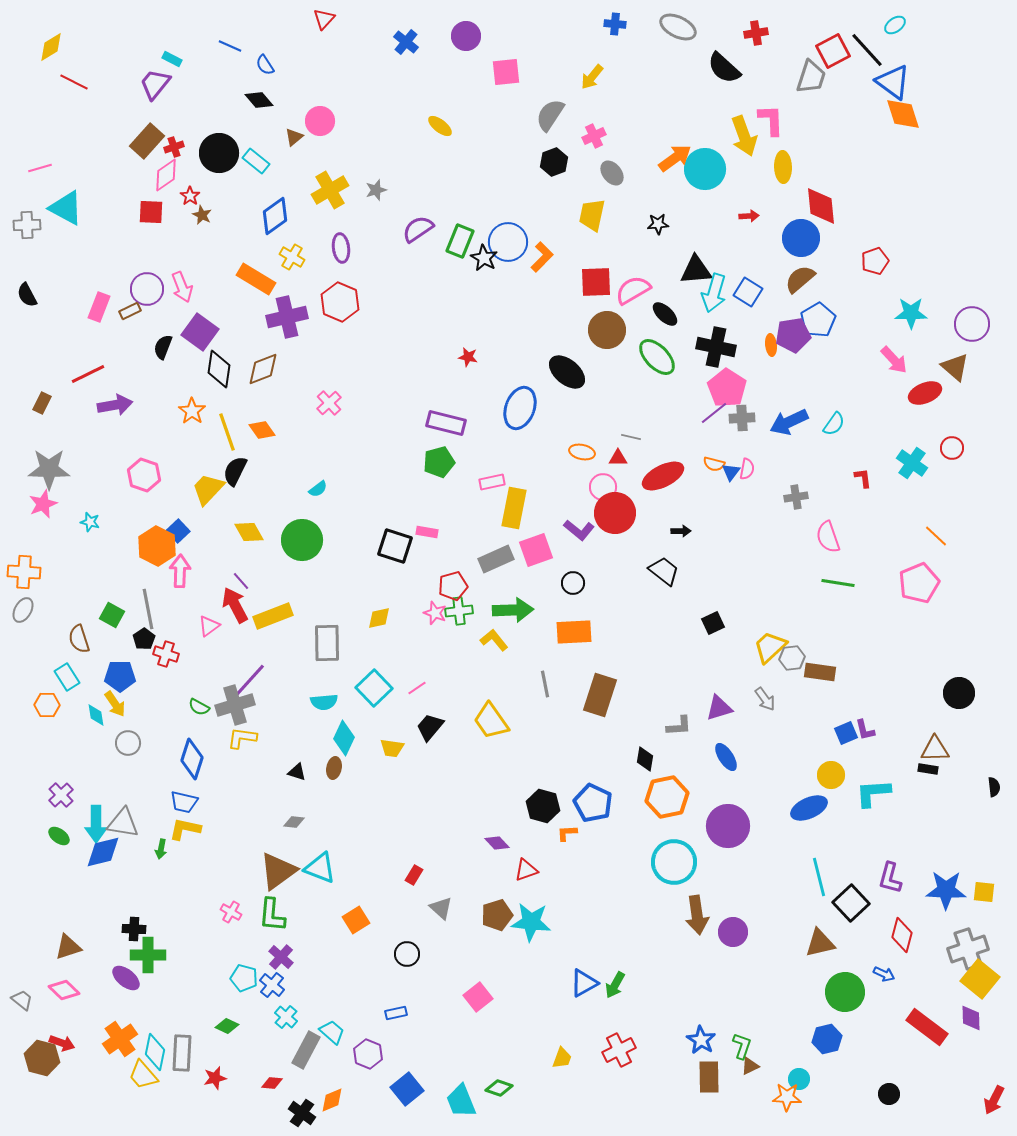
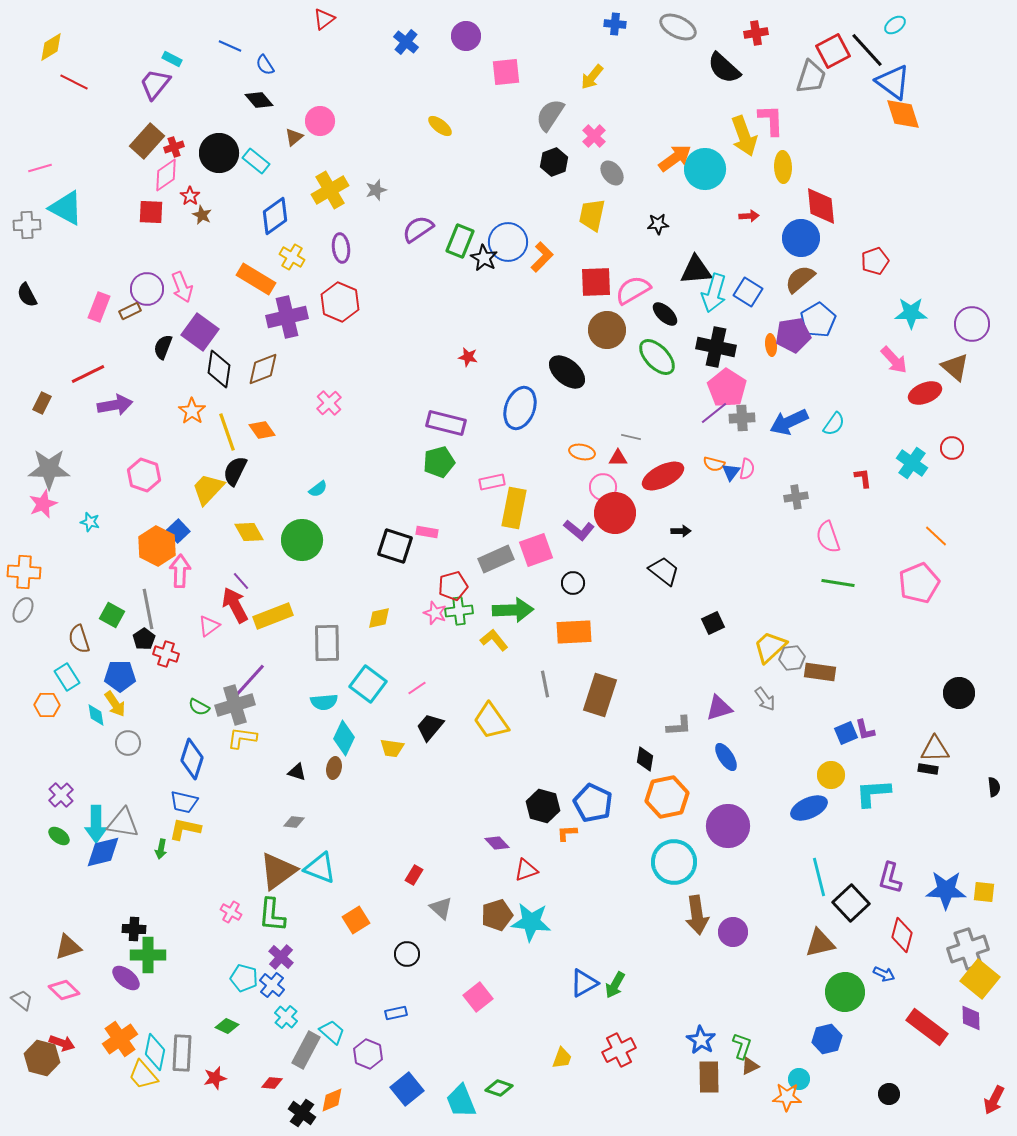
red triangle at (324, 19): rotated 10 degrees clockwise
pink cross at (594, 136): rotated 20 degrees counterclockwise
cyan square at (374, 688): moved 6 px left, 4 px up; rotated 9 degrees counterclockwise
